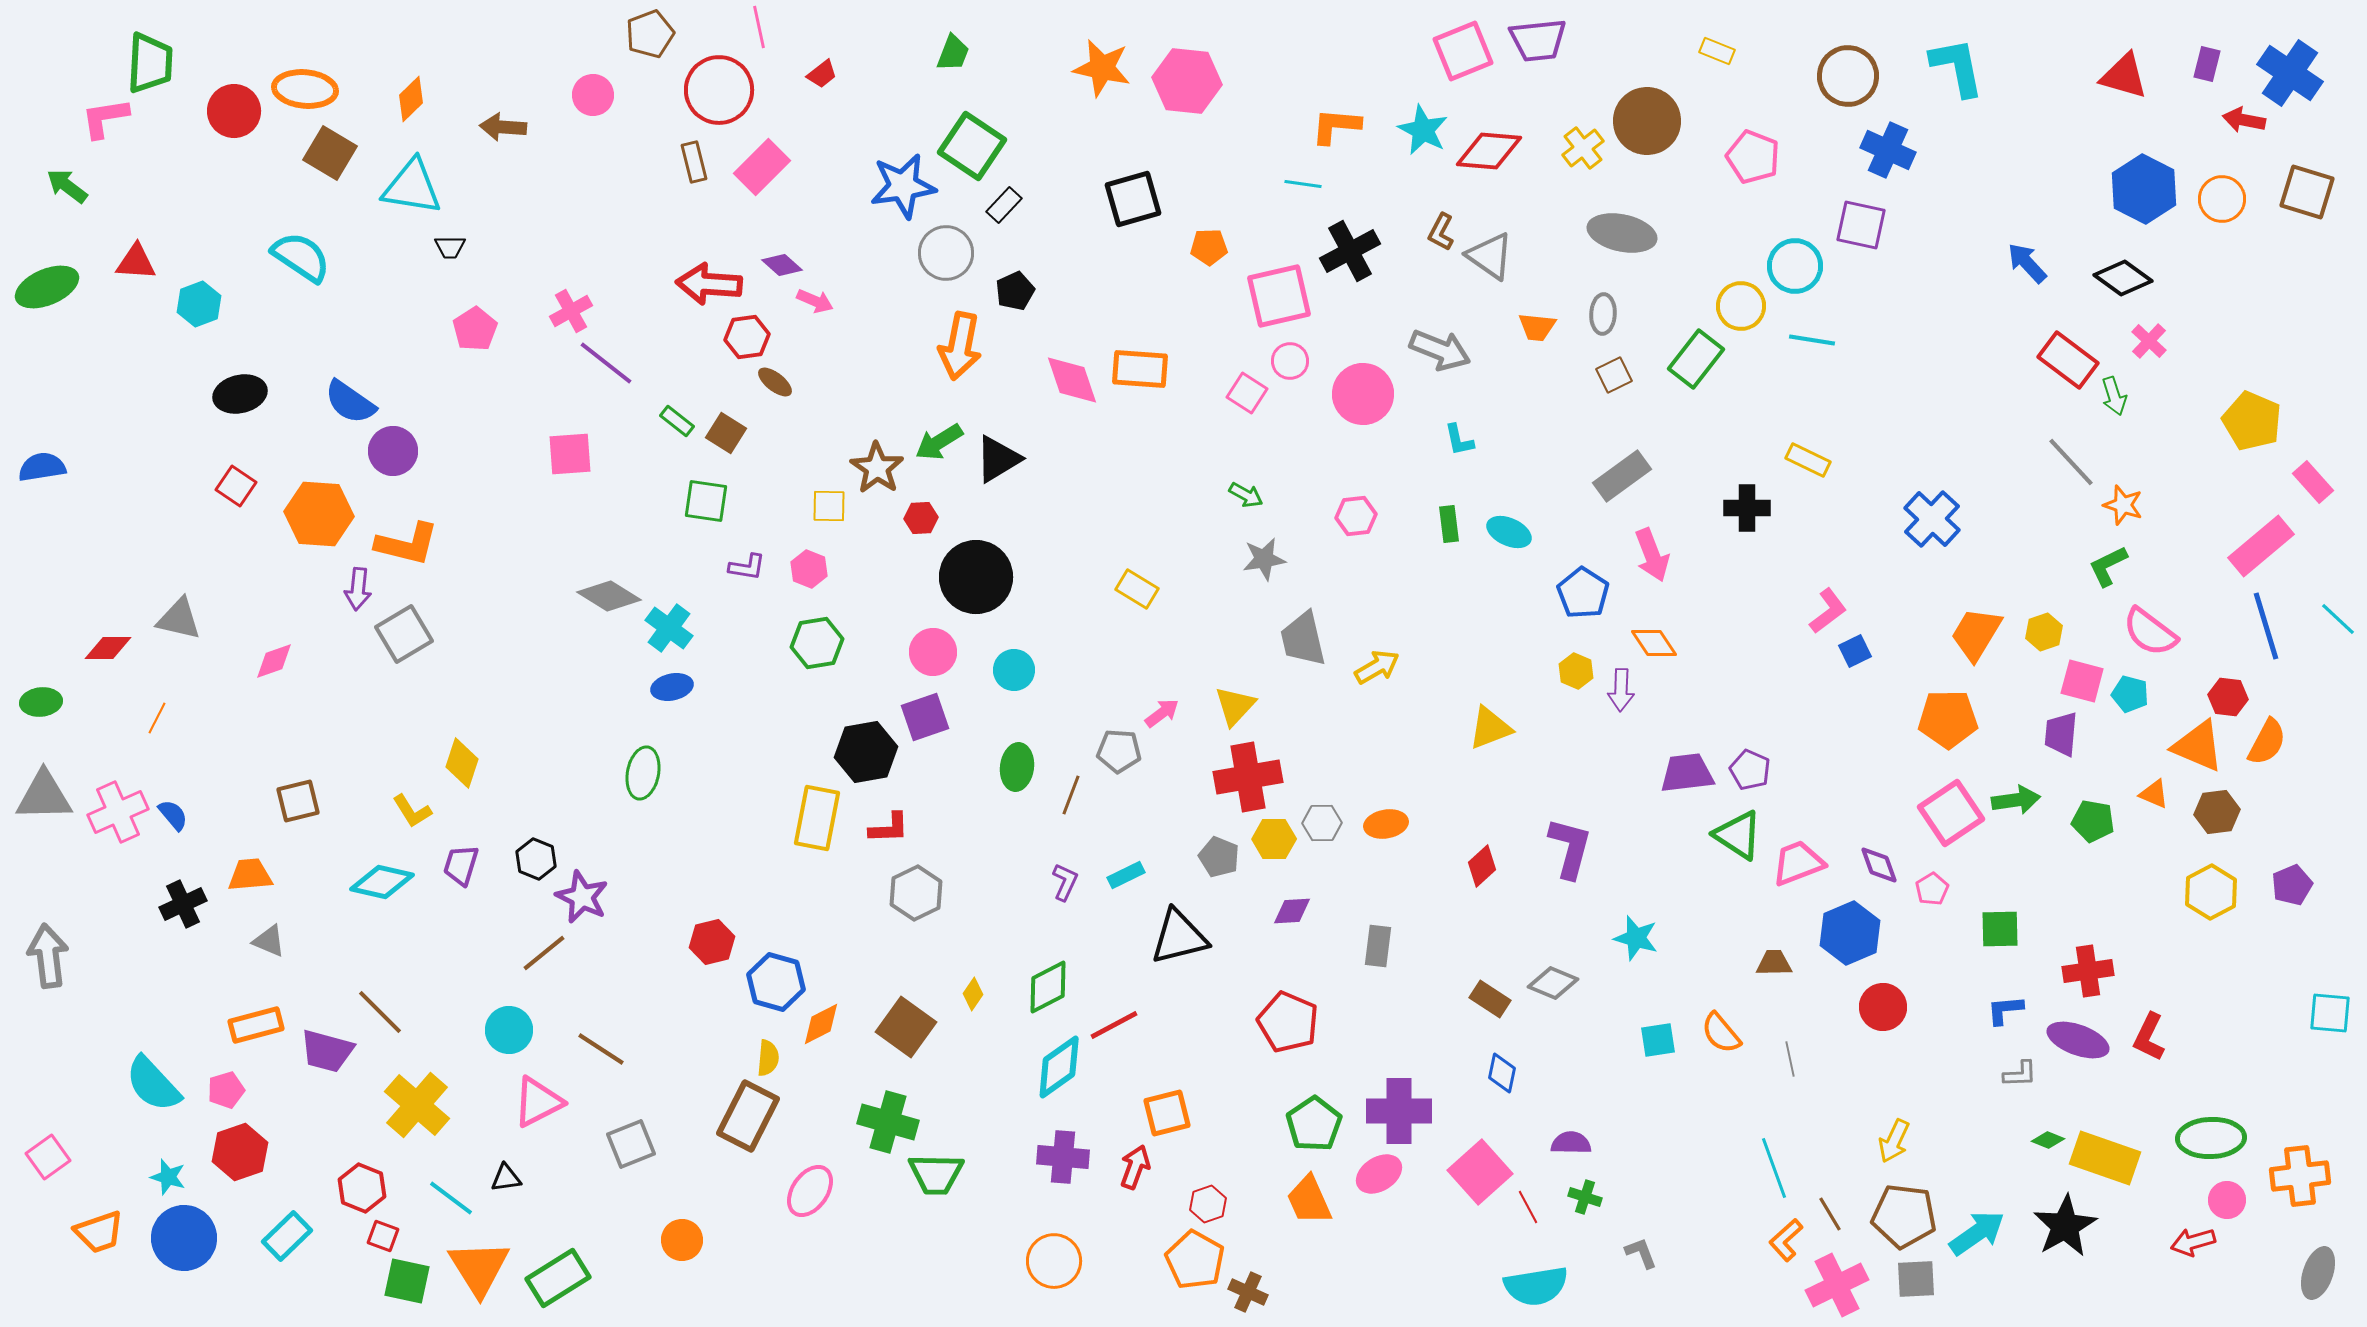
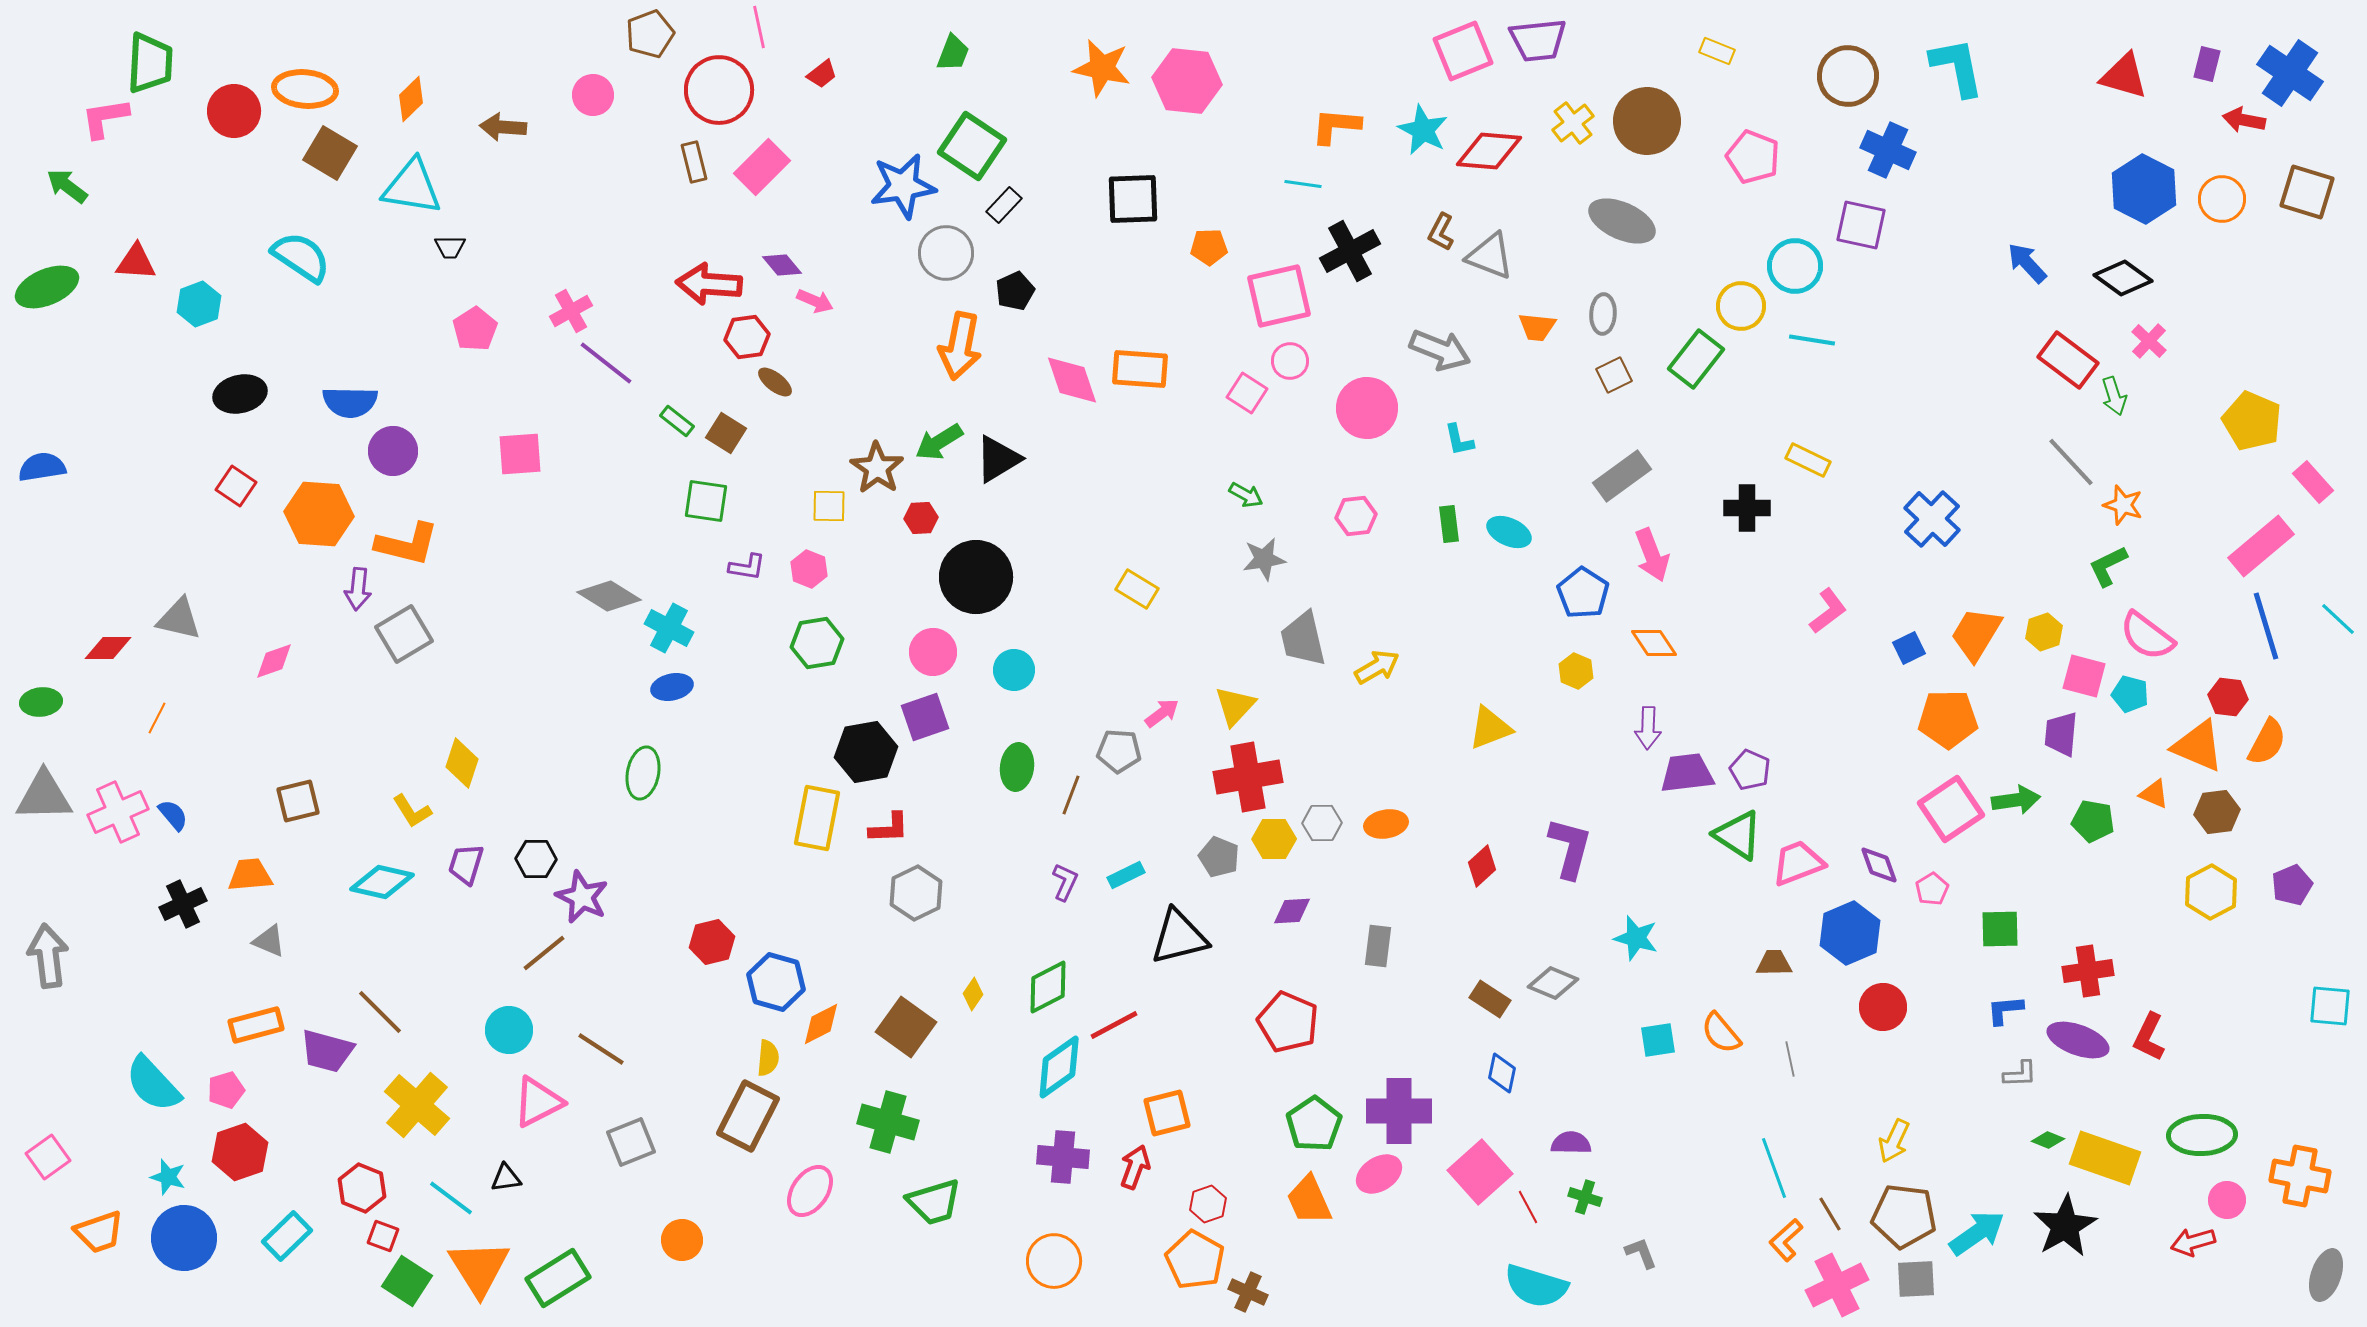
yellow cross at (1583, 148): moved 10 px left, 25 px up
black square at (1133, 199): rotated 14 degrees clockwise
gray ellipse at (1622, 233): moved 12 px up; rotated 12 degrees clockwise
gray triangle at (1490, 256): rotated 14 degrees counterclockwise
purple diamond at (782, 265): rotated 9 degrees clockwise
pink circle at (1363, 394): moved 4 px right, 14 px down
blue semicircle at (350, 402): rotated 34 degrees counterclockwise
pink square at (570, 454): moved 50 px left
cyan cross at (669, 628): rotated 9 degrees counterclockwise
pink semicircle at (2150, 632): moved 3 px left, 4 px down
blue square at (1855, 651): moved 54 px right, 3 px up
pink square at (2082, 681): moved 2 px right, 5 px up
purple arrow at (1621, 690): moved 27 px right, 38 px down
pink square at (1951, 813): moved 4 px up
black hexagon at (536, 859): rotated 21 degrees counterclockwise
purple trapezoid at (461, 865): moved 5 px right, 1 px up
cyan square at (2330, 1013): moved 7 px up
green ellipse at (2211, 1138): moved 9 px left, 3 px up
gray square at (631, 1144): moved 2 px up
green trapezoid at (936, 1174): moved 2 px left, 28 px down; rotated 18 degrees counterclockwise
orange cross at (2300, 1176): rotated 18 degrees clockwise
gray ellipse at (2318, 1273): moved 8 px right, 2 px down
green square at (407, 1281): rotated 21 degrees clockwise
cyan semicircle at (1536, 1286): rotated 26 degrees clockwise
